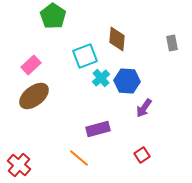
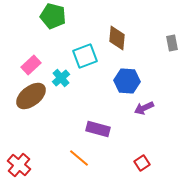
green pentagon: rotated 20 degrees counterclockwise
brown diamond: moved 1 px up
cyan cross: moved 40 px left
brown ellipse: moved 3 px left
purple arrow: rotated 30 degrees clockwise
purple rectangle: rotated 30 degrees clockwise
red square: moved 8 px down
